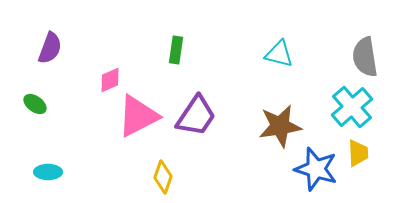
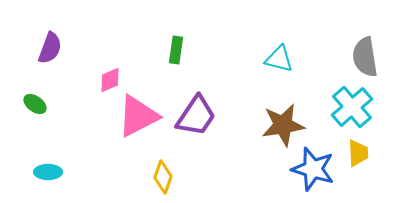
cyan triangle: moved 5 px down
brown star: moved 3 px right, 1 px up
blue star: moved 3 px left
